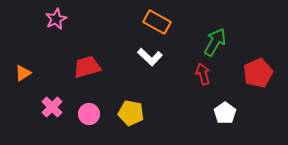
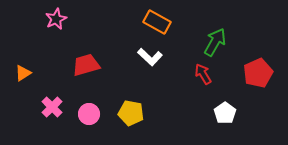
red trapezoid: moved 1 px left, 2 px up
red arrow: rotated 15 degrees counterclockwise
